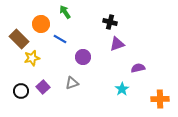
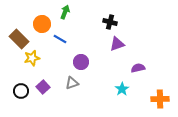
green arrow: rotated 56 degrees clockwise
orange circle: moved 1 px right
purple circle: moved 2 px left, 5 px down
